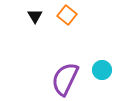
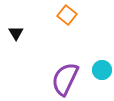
black triangle: moved 19 px left, 17 px down
